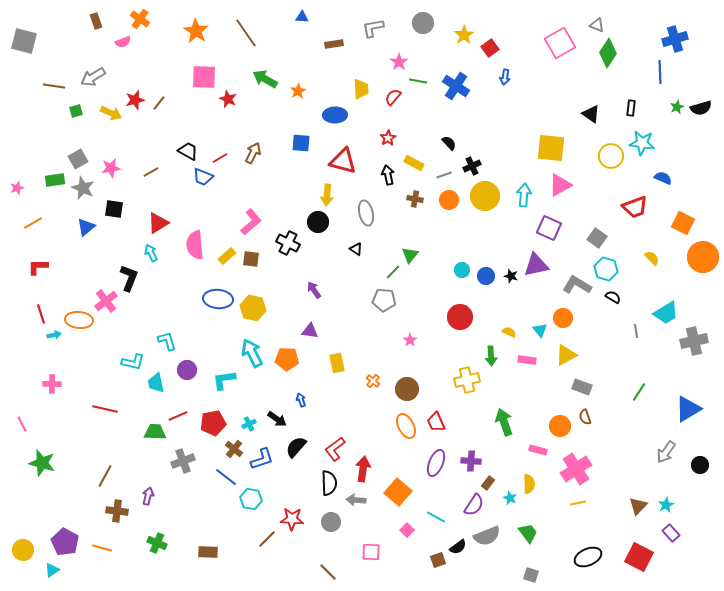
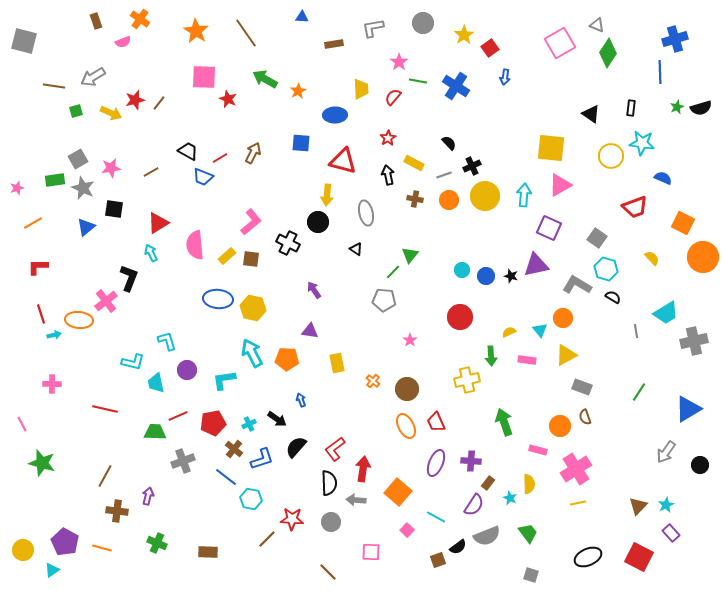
yellow semicircle at (509, 332): rotated 48 degrees counterclockwise
